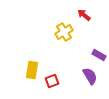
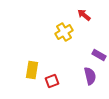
purple semicircle: rotated 18 degrees clockwise
